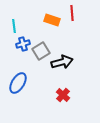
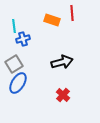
blue cross: moved 5 px up
gray square: moved 27 px left, 13 px down
